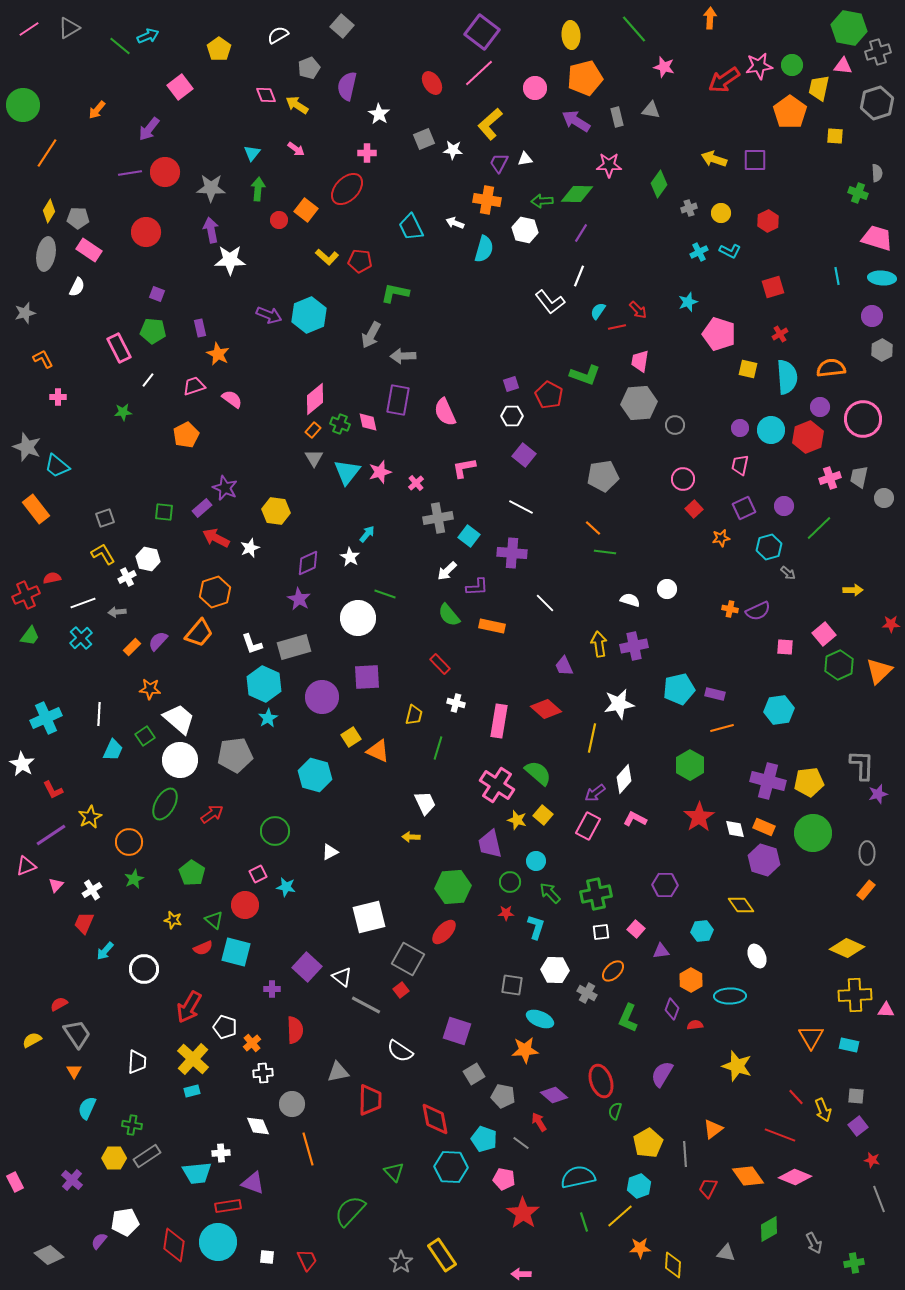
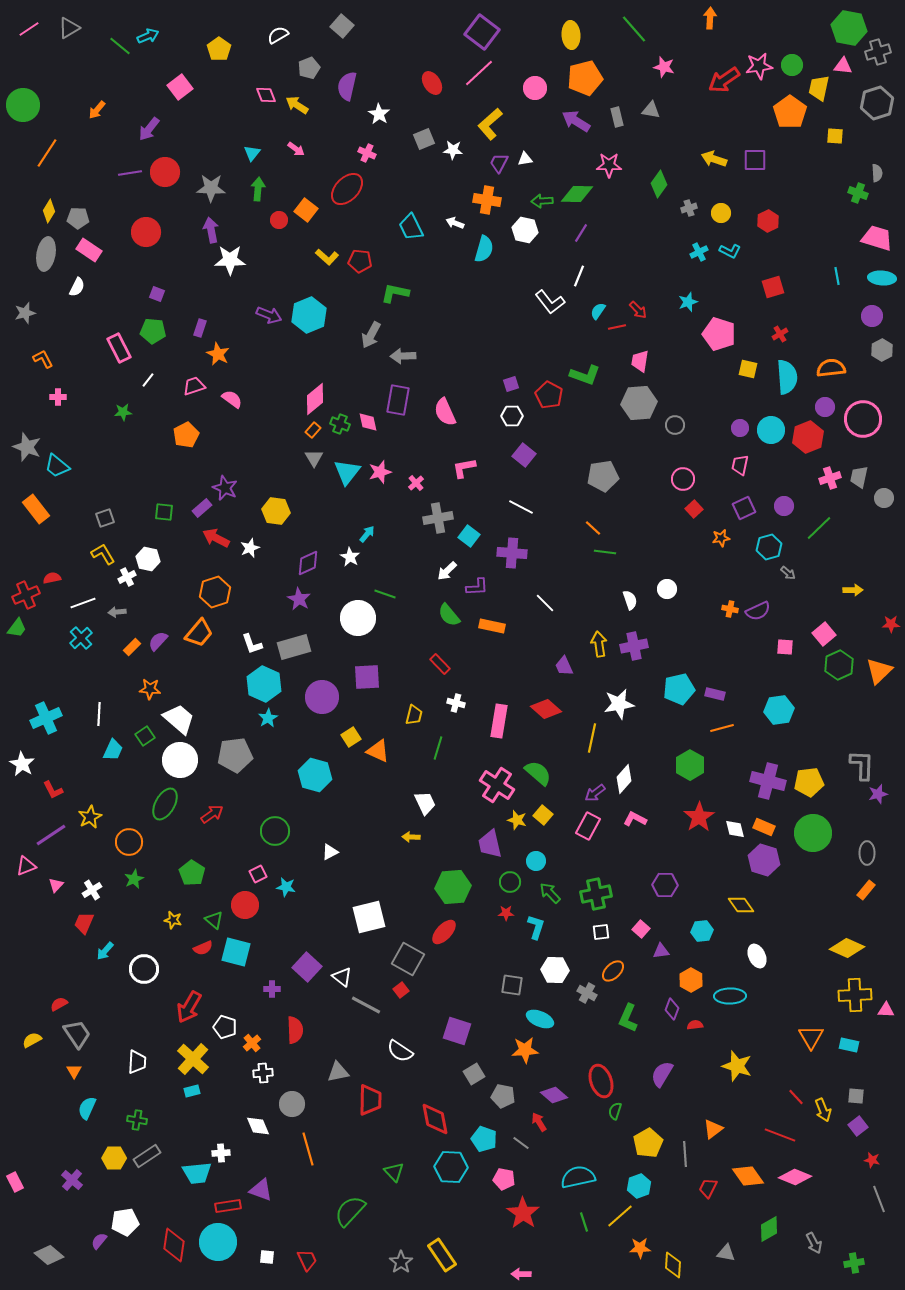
pink cross at (367, 153): rotated 24 degrees clockwise
purple rectangle at (200, 328): rotated 30 degrees clockwise
purple circle at (820, 407): moved 5 px right
white semicircle at (630, 600): rotated 54 degrees clockwise
green trapezoid at (30, 636): moved 13 px left, 8 px up
pink square at (636, 929): moved 5 px right
green cross at (132, 1125): moved 5 px right, 5 px up
purple triangle at (253, 1183): moved 8 px right, 7 px down
